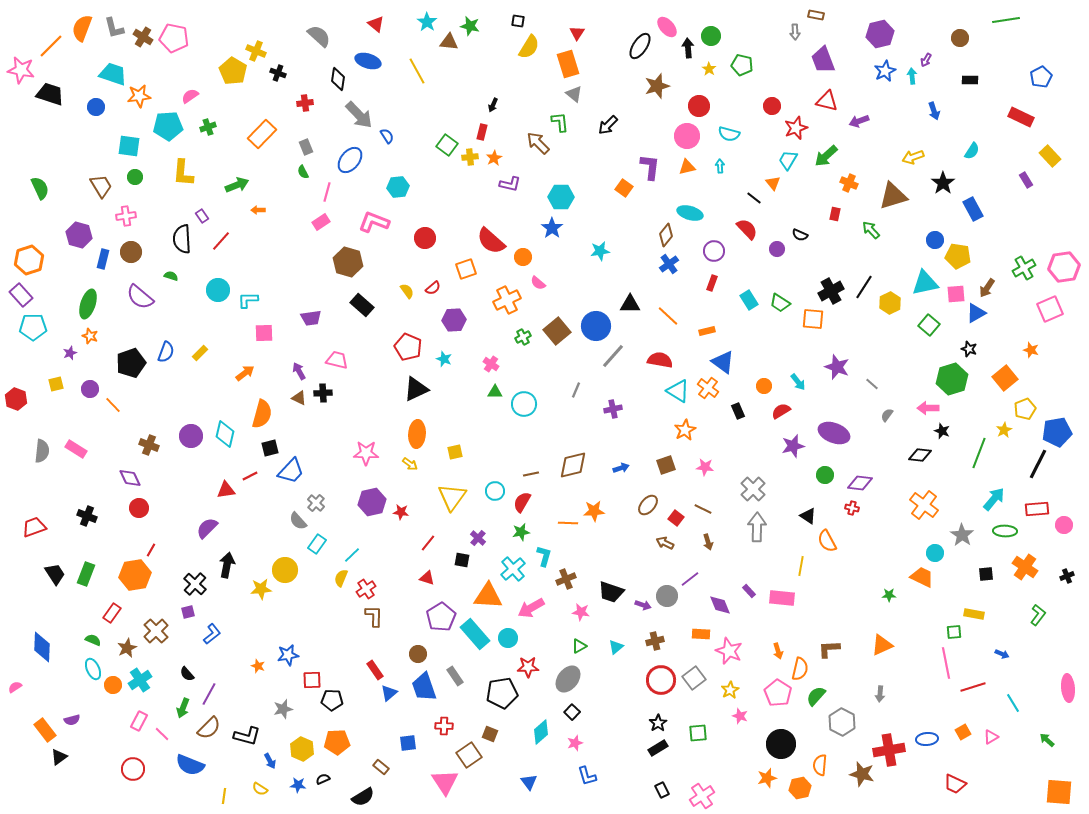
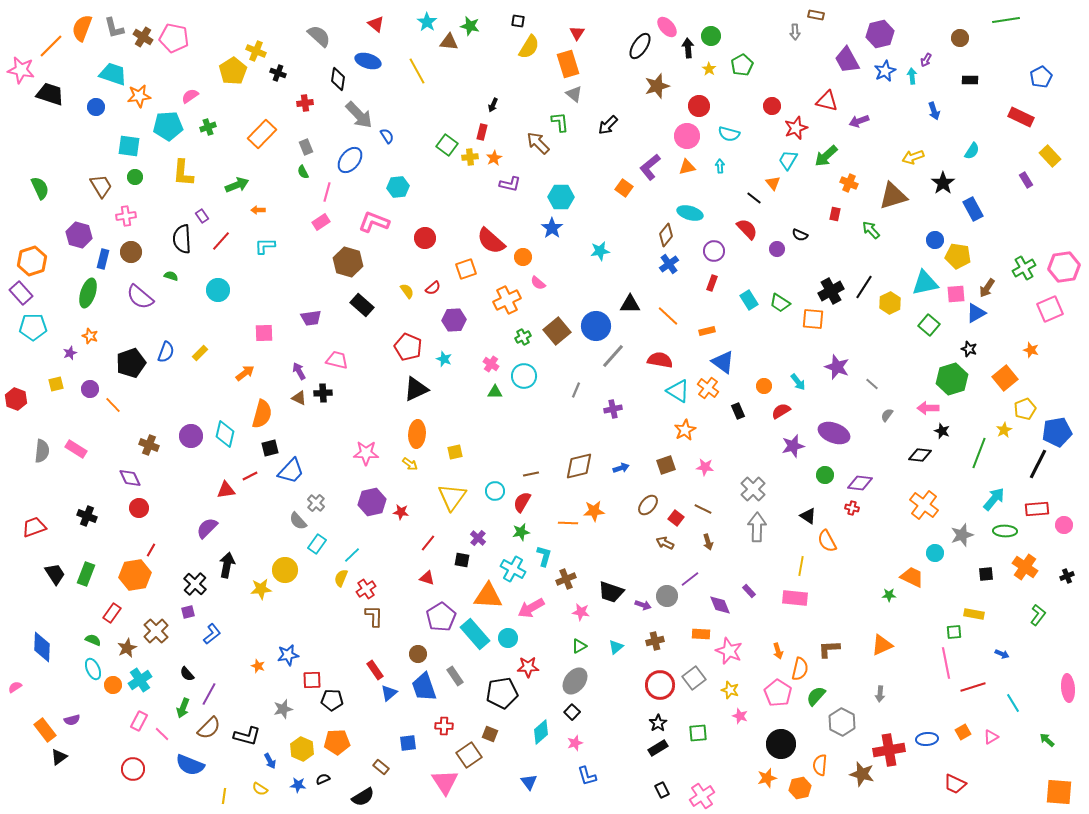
purple trapezoid at (823, 60): moved 24 px right; rotated 8 degrees counterclockwise
green pentagon at (742, 65): rotated 30 degrees clockwise
yellow pentagon at (233, 71): rotated 8 degrees clockwise
purple L-shape at (650, 167): rotated 136 degrees counterclockwise
orange hexagon at (29, 260): moved 3 px right, 1 px down
purple rectangle at (21, 295): moved 2 px up
cyan L-shape at (248, 300): moved 17 px right, 54 px up
green ellipse at (88, 304): moved 11 px up
cyan circle at (524, 404): moved 28 px up
brown diamond at (573, 465): moved 6 px right, 1 px down
gray star at (962, 535): rotated 20 degrees clockwise
cyan cross at (513, 569): rotated 20 degrees counterclockwise
orange trapezoid at (922, 577): moved 10 px left
pink rectangle at (782, 598): moved 13 px right
gray ellipse at (568, 679): moved 7 px right, 2 px down
red circle at (661, 680): moved 1 px left, 5 px down
yellow star at (730, 690): rotated 24 degrees counterclockwise
